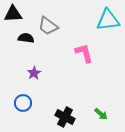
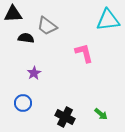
gray trapezoid: moved 1 px left
